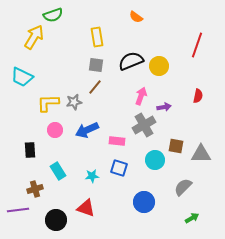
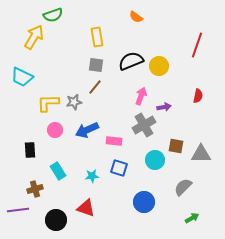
pink rectangle: moved 3 px left
